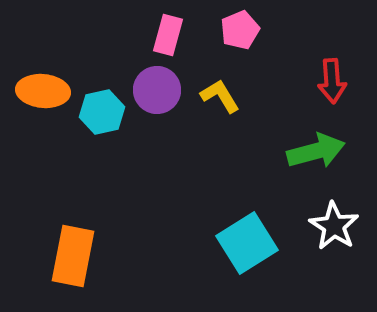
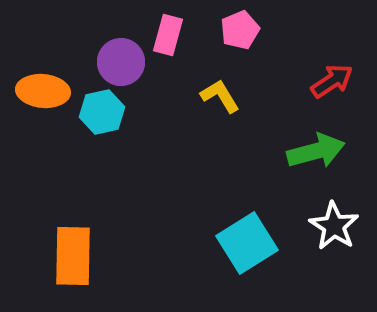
red arrow: rotated 120 degrees counterclockwise
purple circle: moved 36 px left, 28 px up
orange rectangle: rotated 10 degrees counterclockwise
